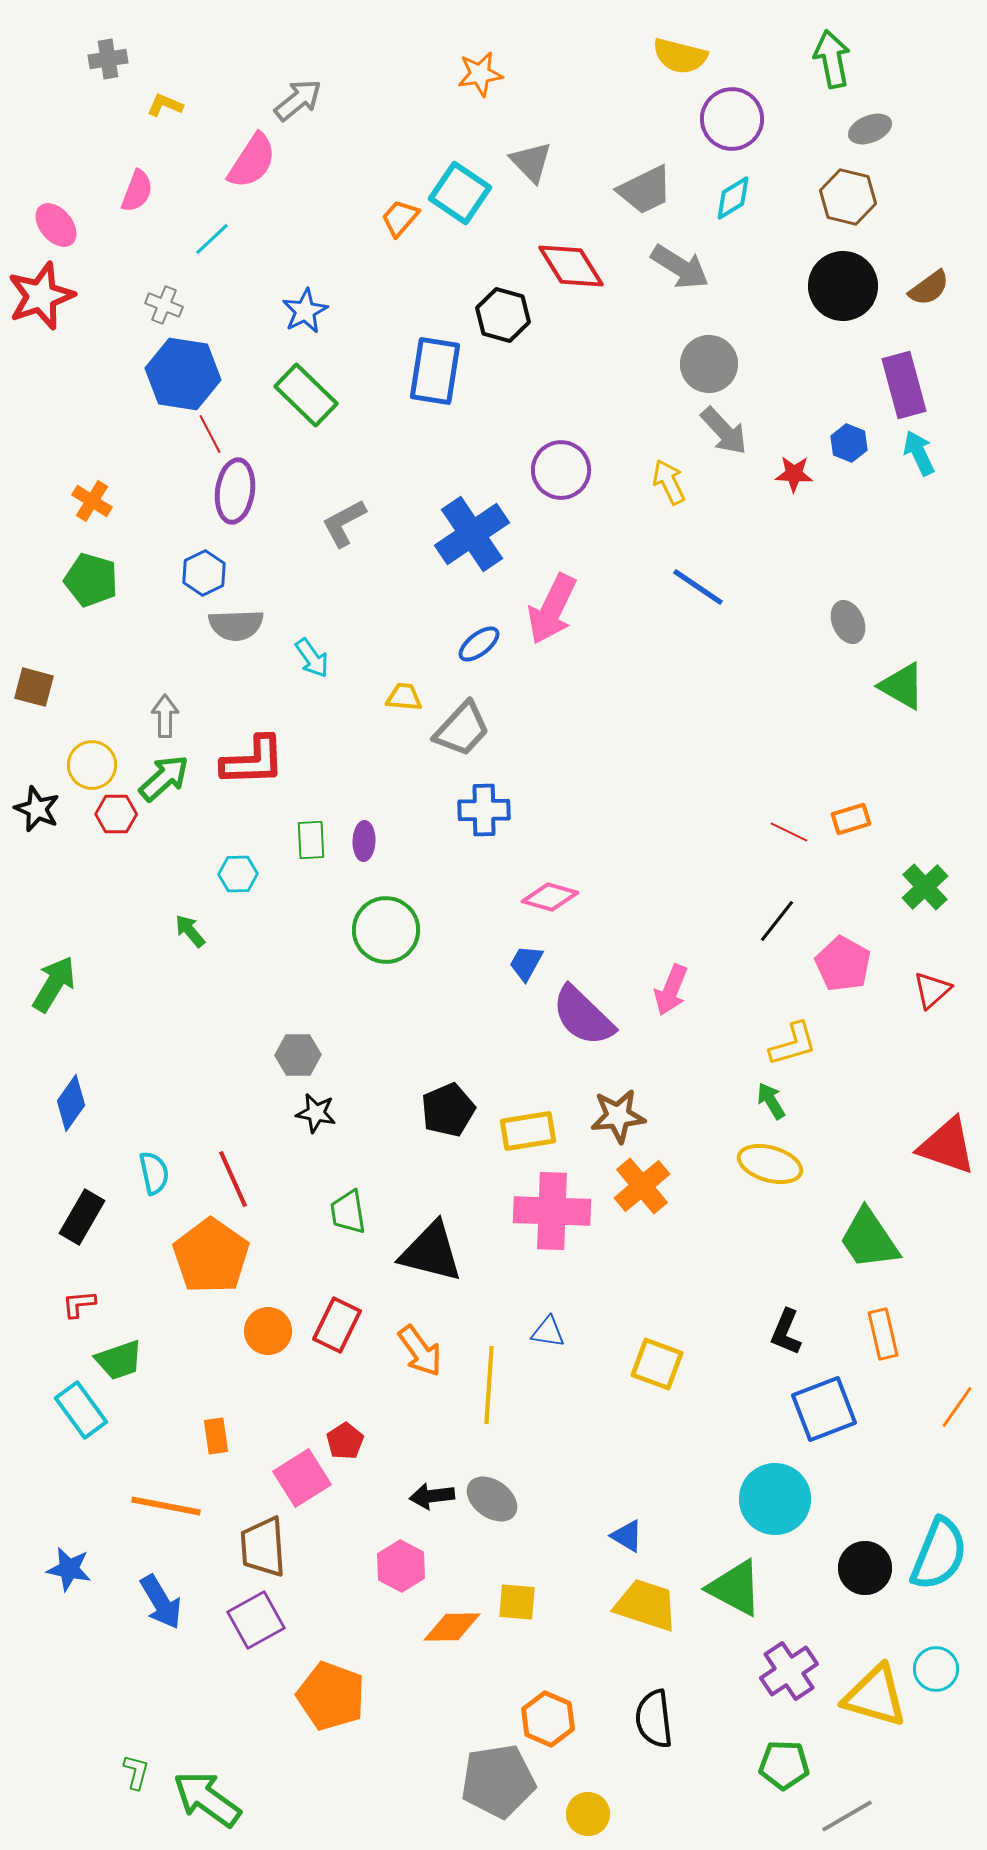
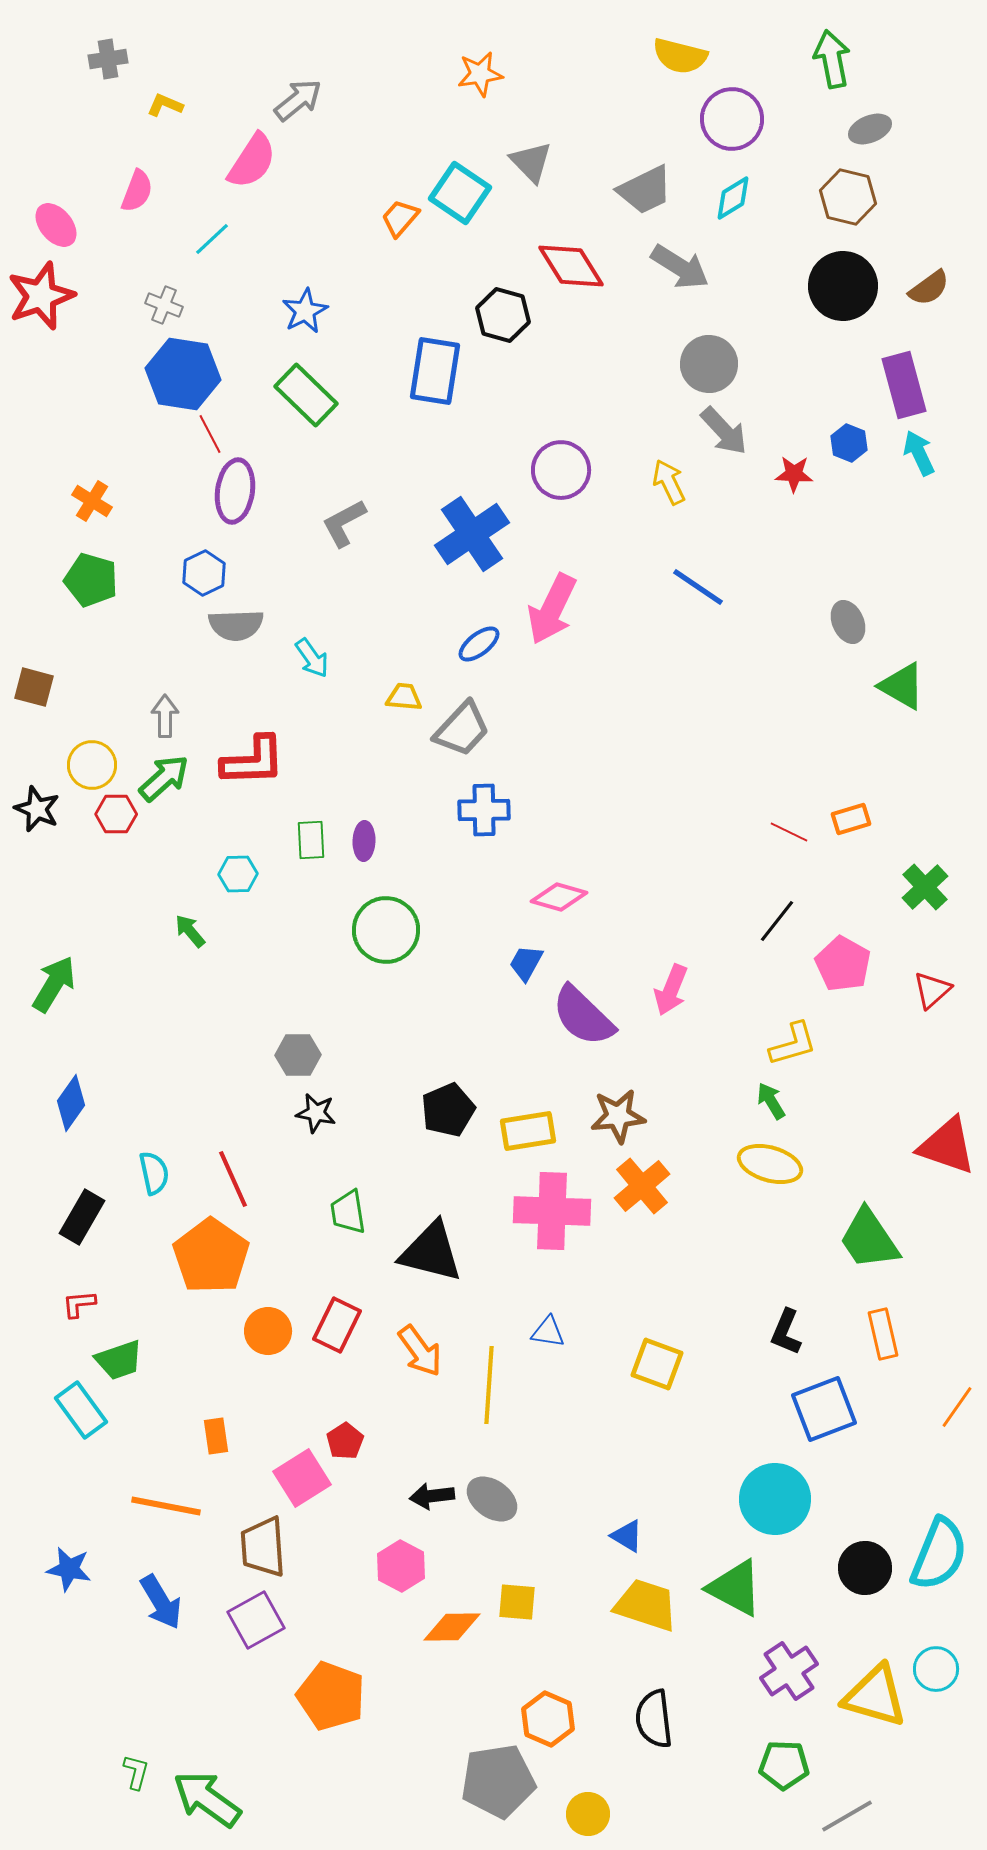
pink diamond at (550, 897): moved 9 px right
